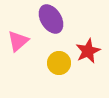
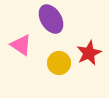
pink triangle: moved 3 px right, 4 px down; rotated 45 degrees counterclockwise
red star: moved 1 px right, 2 px down
